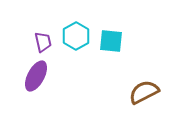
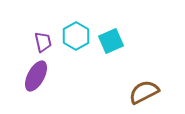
cyan square: rotated 30 degrees counterclockwise
